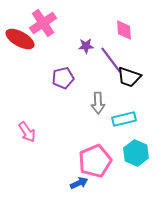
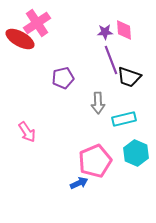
pink cross: moved 6 px left
purple star: moved 19 px right, 14 px up
purple line: rotated 16 degrees clockwise
